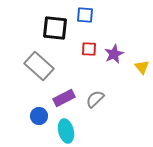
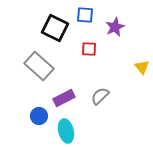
black square: rotated 20 degrees clockwise
purple star: moved 1 px right, 27 px up
gray semicircle: moved 5 px right, 3 px up
